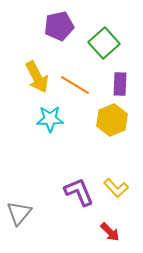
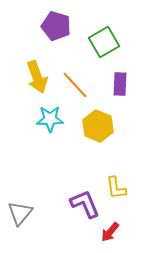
purple pentagon: moved 3 px left; rotated 28 degrees clockwise
green square: moved 1 px up; rotated 12 degrees clockwise
yellow arrow: rotated 8 degrees clockwise
orange line: rotated 16 degrees clockwise
yellow hexagon: moved 14 px left, 6 px down; rotated 16 degrees counterclockwise
yellow L-shape: rotated 35 degrees clockwise
purple L-shape: moved 6 px right, 12 px down
gray triangle: moved 1 px right
red arrow: rotated 85 degrees clockwise
